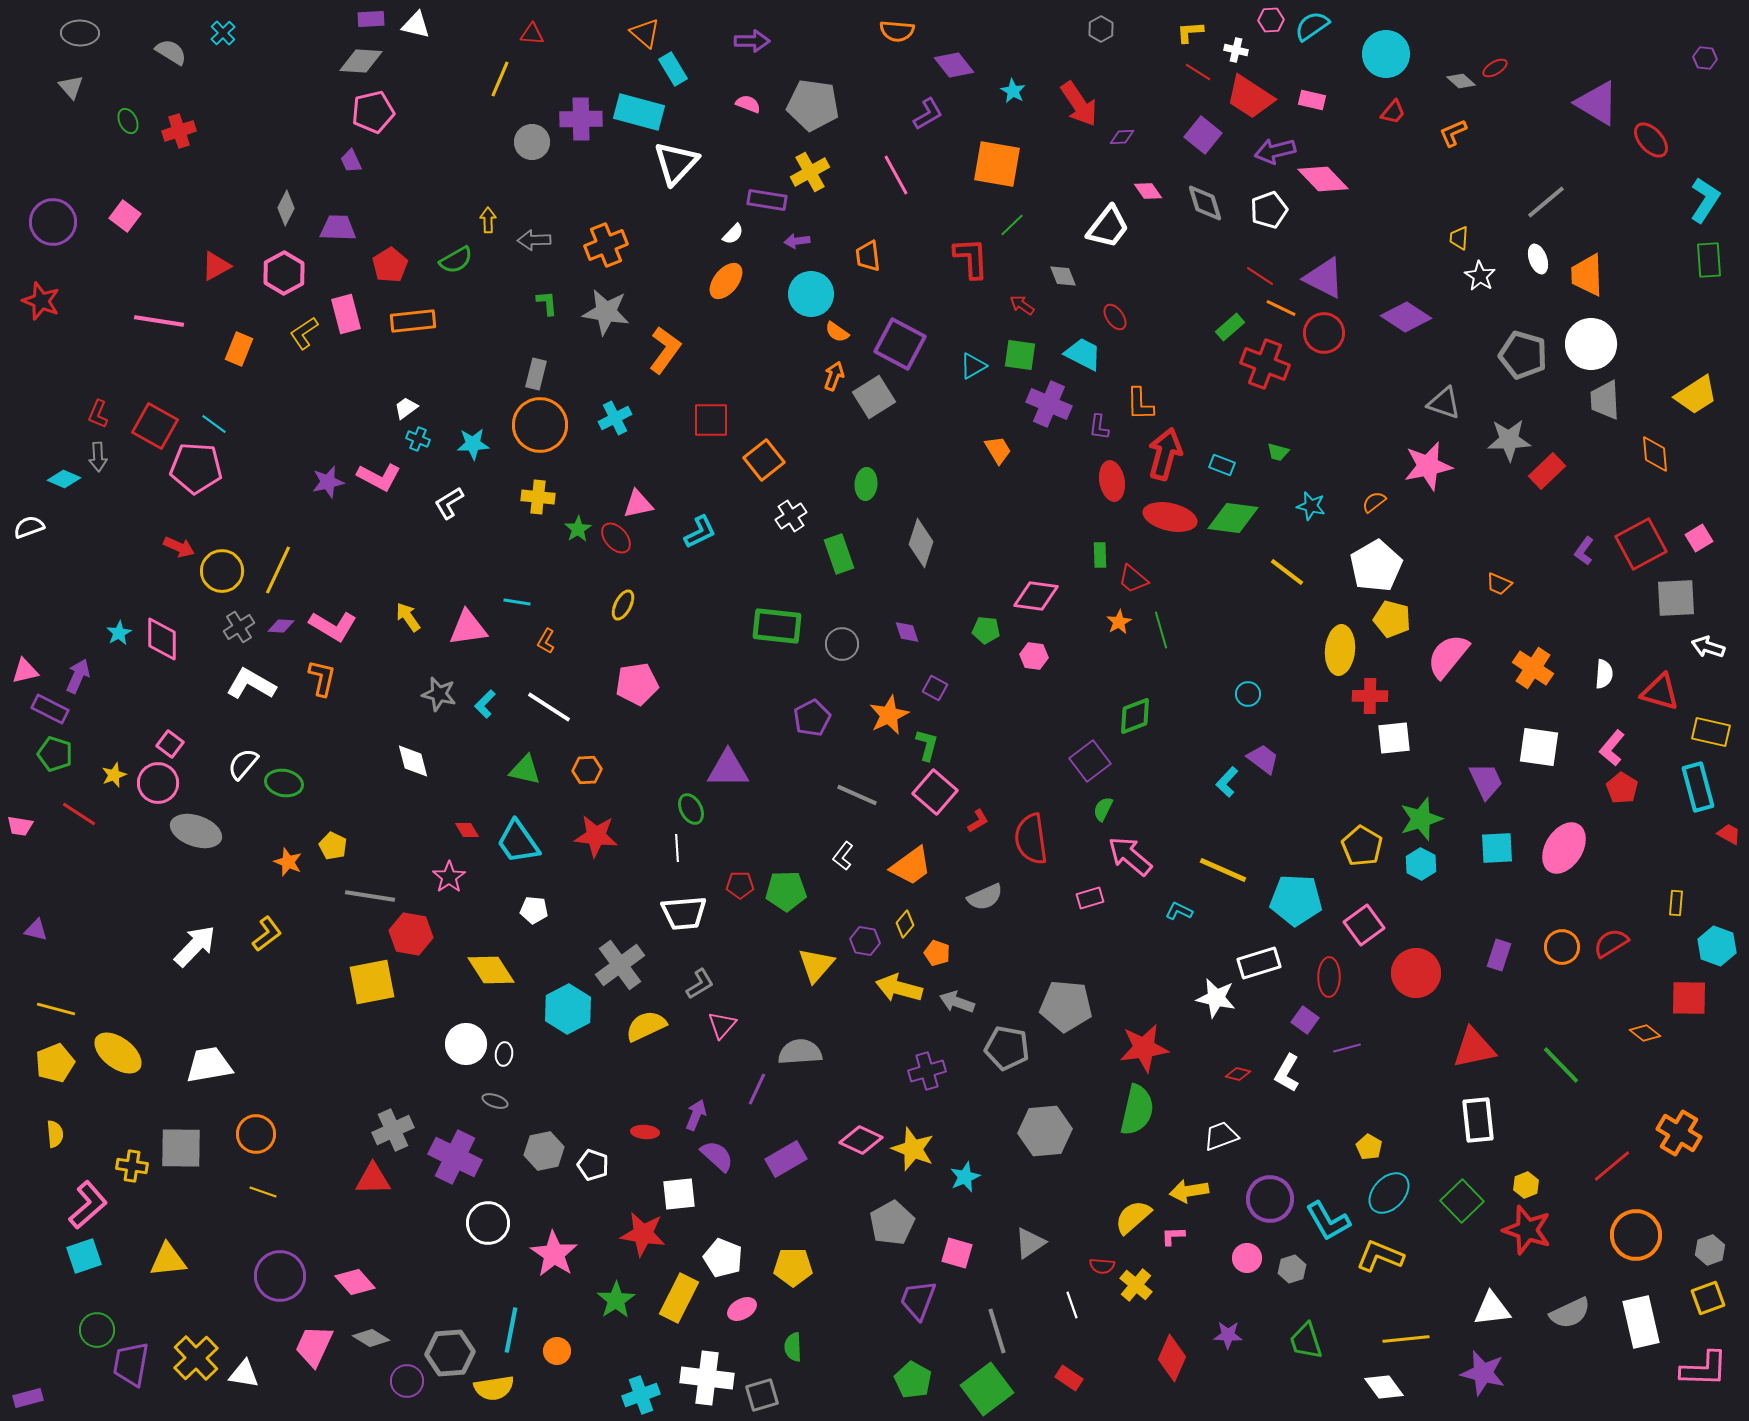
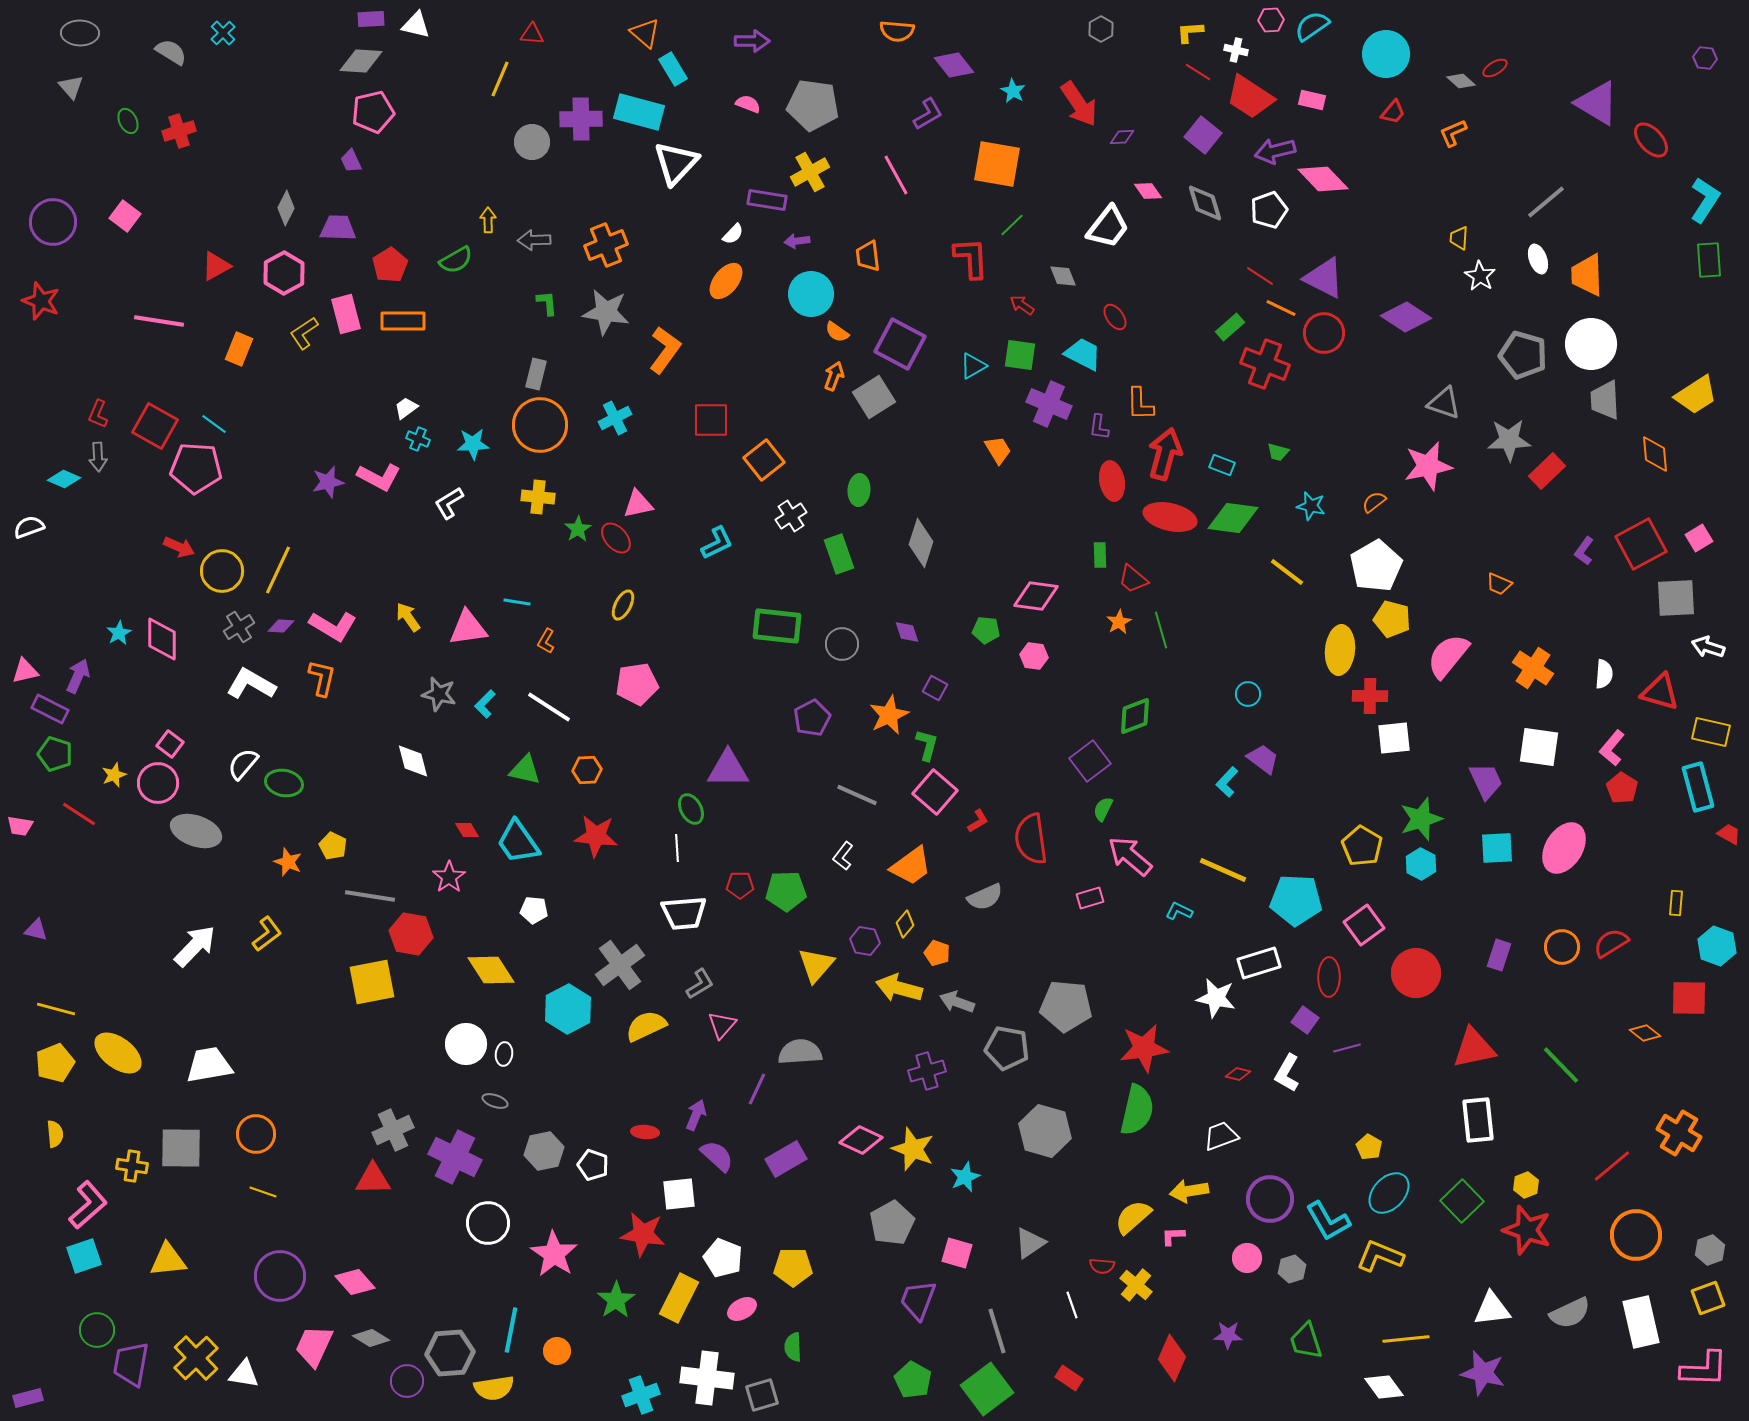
orange rectangle at (413, 321): moved 10 px left; rotated 6 degrees clockwise
green ellipse at (866, 484): moved 7 px left, 6 px down
cyan L-shape at (700, 532): moved 17 px right, 11 px down
gray hexagon at (1045, 1131): rotated 21 degrees clockwise
